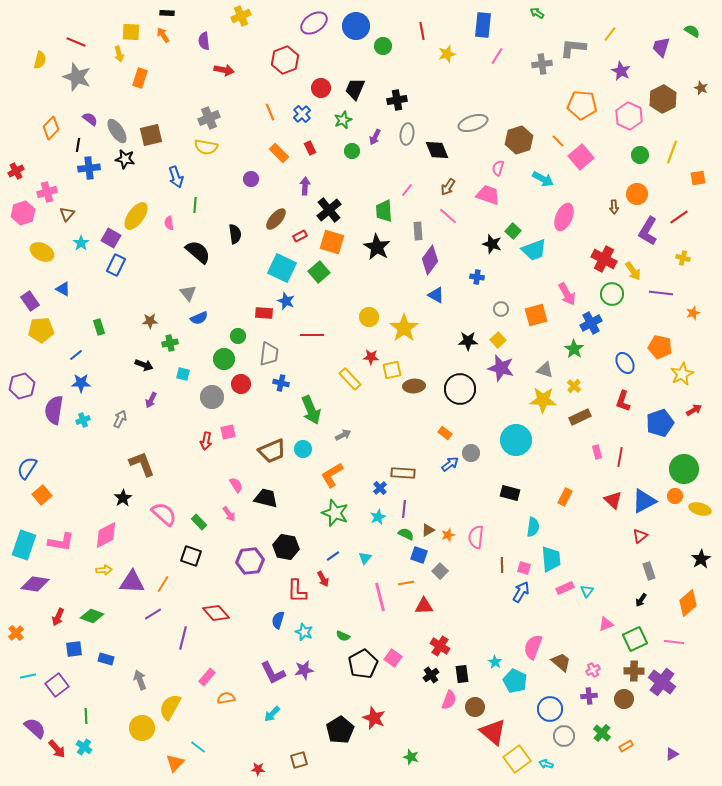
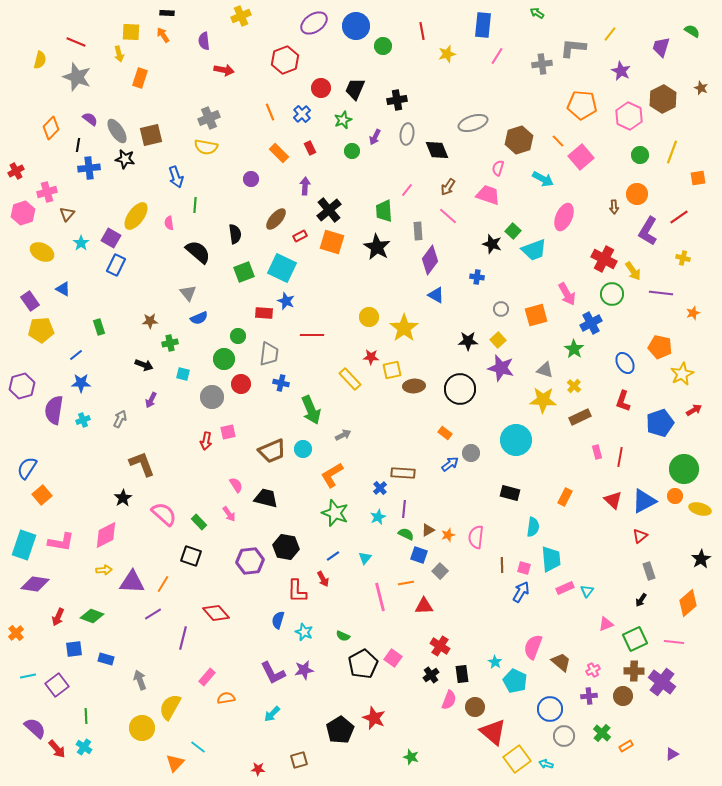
green square at (319, 272): moved 75 px left; rotated 20 degrees clockwise
brown circle at (624, 699): moved 1 px left, 3 px up
